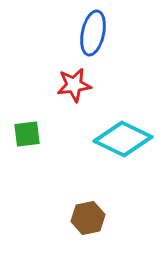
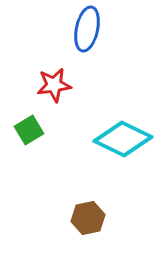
blue ellipse: moved 6 px left, 4 px up
red star: moved 20 px left
green square: moved 2 px right, 4 px up; rotated 24 degrees counterclockwise
